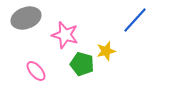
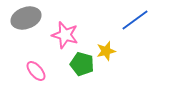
blue line: rotated 12 degrees clockwise
